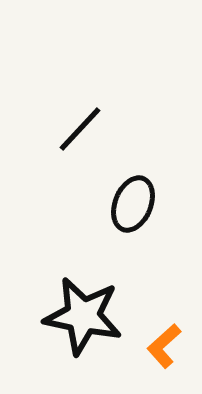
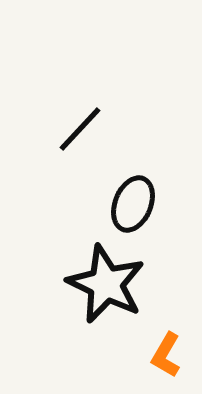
black star: moved 23 px right, 32 px up; rotated 14 degrees clockwise
orange L-shape: moved 2 px right, 9 px down; rotated 18 degrees counterclockwise
